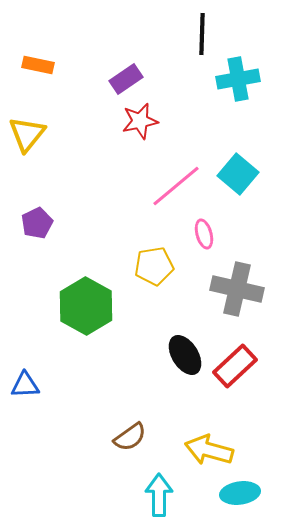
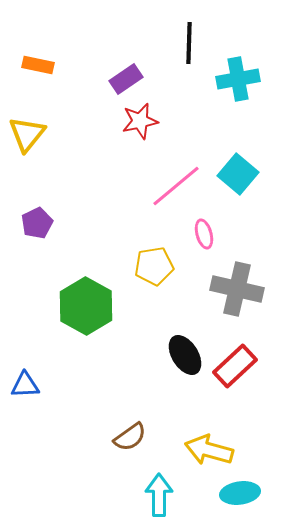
black line: moved 13 px left, 9 px down
